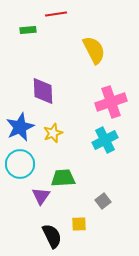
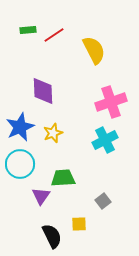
red line: moved 2 px left, 21 px down; rotated 25 degrees counterclockwise
